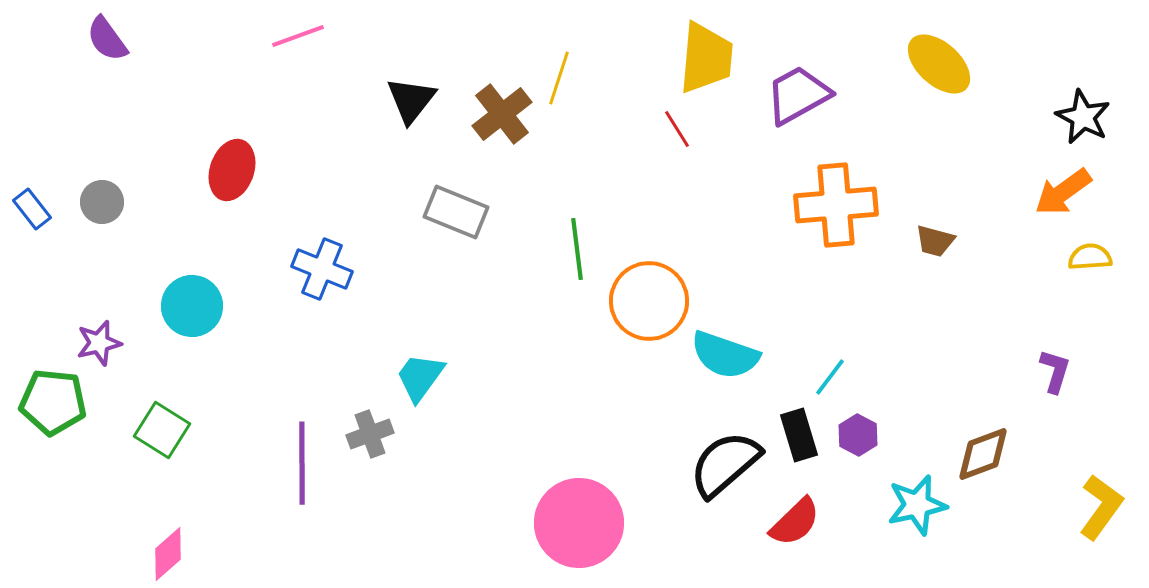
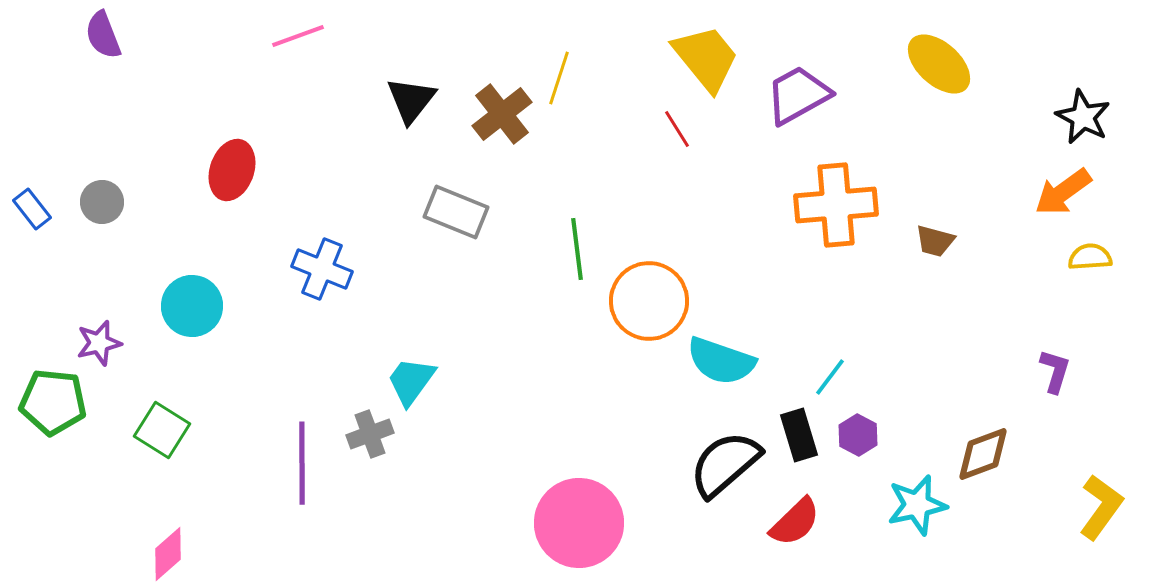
purple semicircle: moved 4 px left, 4 px up; rotated 15 degrees clockwise
yellow trapezoid: rotated 44 degrees counterclockwise
cyan semicircle: moved 4 px left, 6 px down
cyan trapezoid: moved 9 px left, 4 px down
